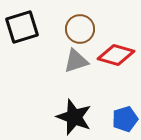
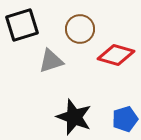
black square: moved 2 px up
gray triangle: moved 25 px left
